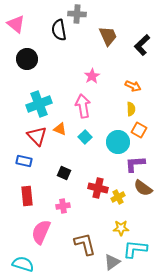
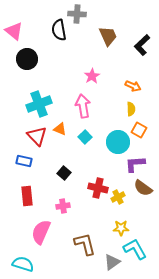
pink triangle: moved 2 px left, 7 px down
black square: rotated 16 degrees clockwise
cyan L-shape: rotated 55 degrees clockwise
